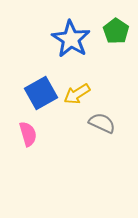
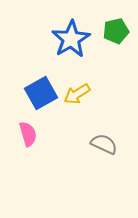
green pentagon: rotated 25 degrees clockwise
blue star: rotated 9 degrees clockwise
gray semicircle: moved 2 px right, 21 px down
